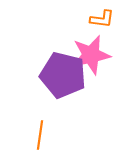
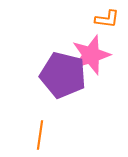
orange L-shape: moved 5 px right
pink star: rotated 6 degrees counterclockwise
